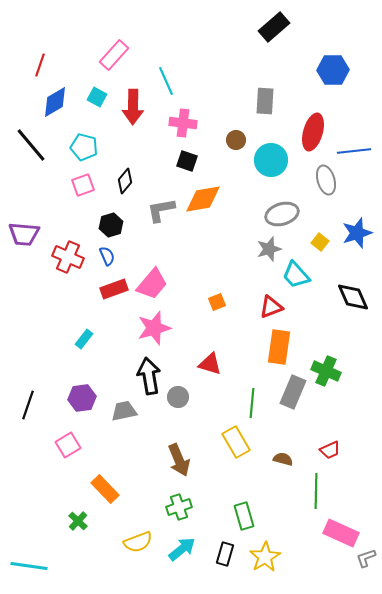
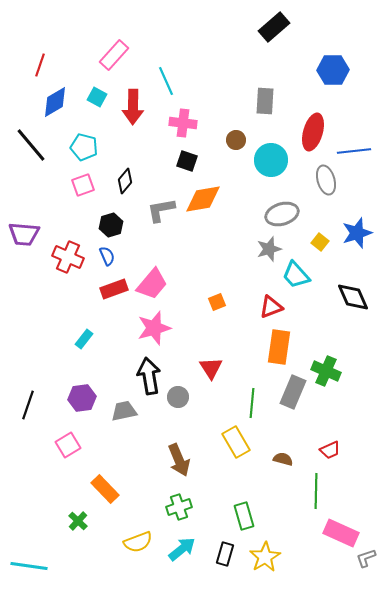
red triangle at (210, 364): moved 1 px right, 4 px down; rotated 40 degrees clockwise
